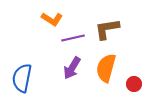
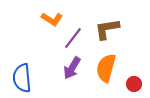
purple line: rotated 40 degrees counterclockwise
blue semicircle: rotated 16 degrees counterclockwise
